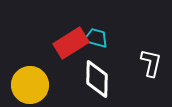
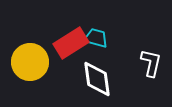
white diamond: rotated 9 degrees counterclockwise
yellow circle: moved 23 px up
